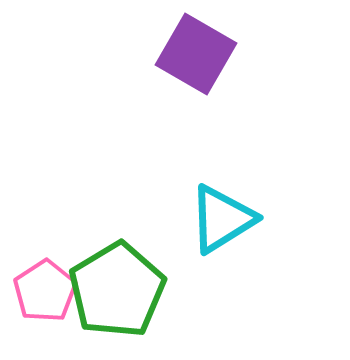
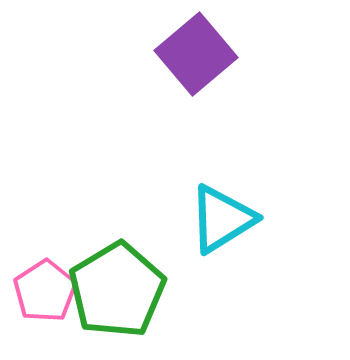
purple square: rotated 20 degrees clockwise
